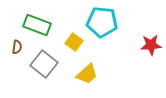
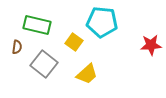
green rectangle: rotated 8 degrees counterclockwise
